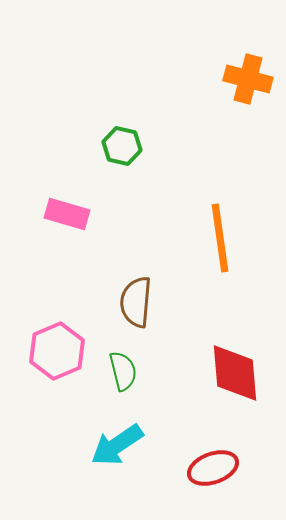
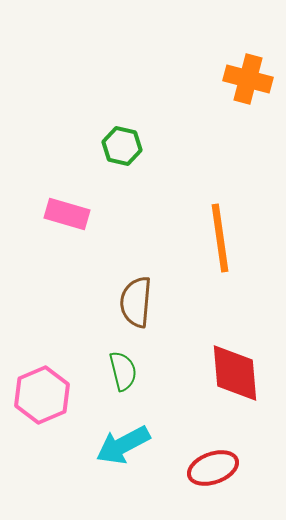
pink hexagon: moved 15 px left, 44 px down
cyan arrow: moved 6 px right; rotated 6 degrees clockwise
